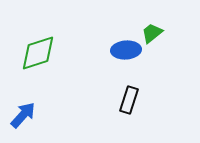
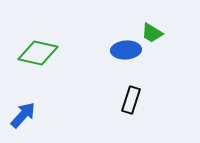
green trapezoid: rotated 110 degrees counterclockwise
green diamond: rotated 30 degrees clockwise
black rectangle: moved 2 px right
